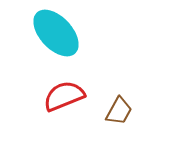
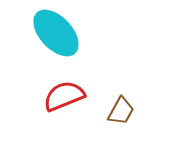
brown trapezoid: moved 2 px right
